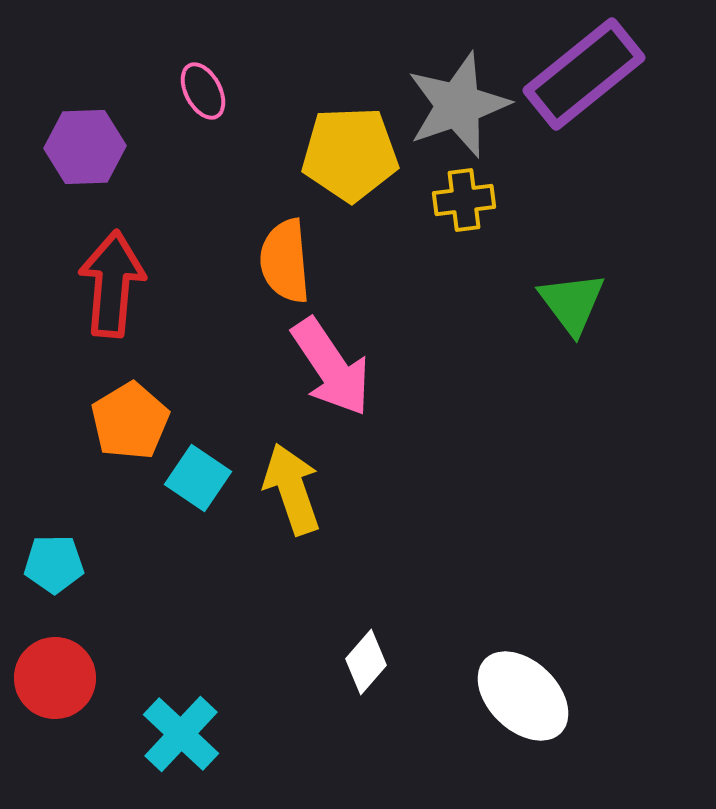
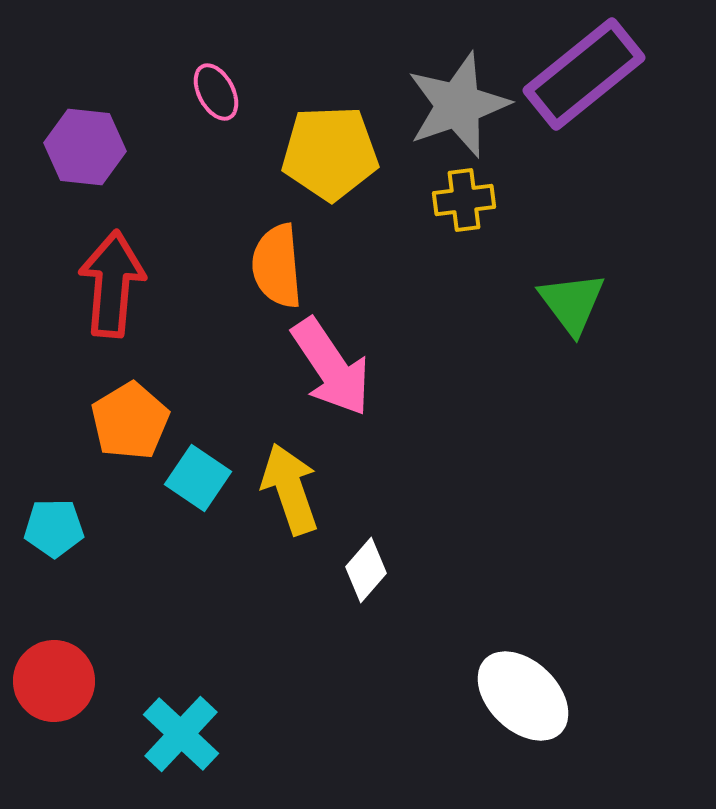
pink ellipse: moved 13 px right, 1 px down
purple hexagon: rotated 8 degrees clockwise
yellow pentagon: moved 20 px left, 1 px up
orange semicircle: moved 8 px left, 5 px down
yellow arrow: moved 2 px left
cyan pentagon: moved 36 px up
white diamond: moved 92 px up
red circle: moved 1 px left, 3 px down
